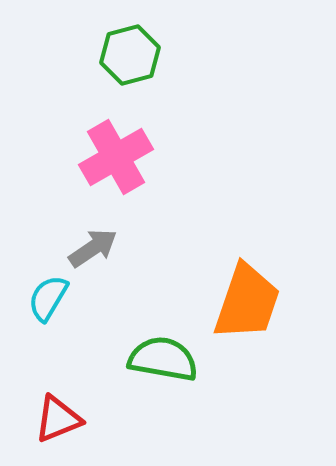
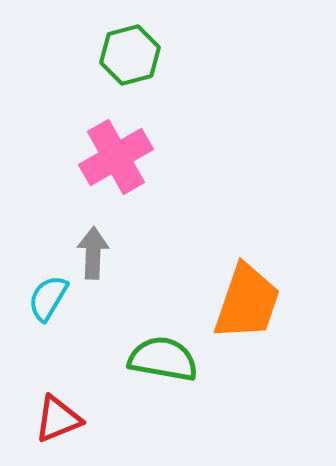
gray arrow: moved 5 px down; rotated 54 degrees counterclockwise
